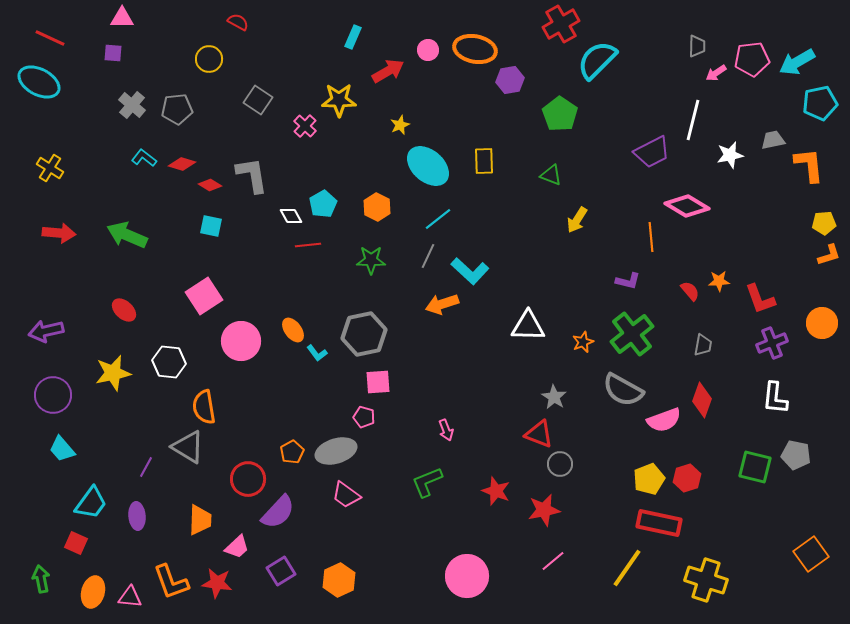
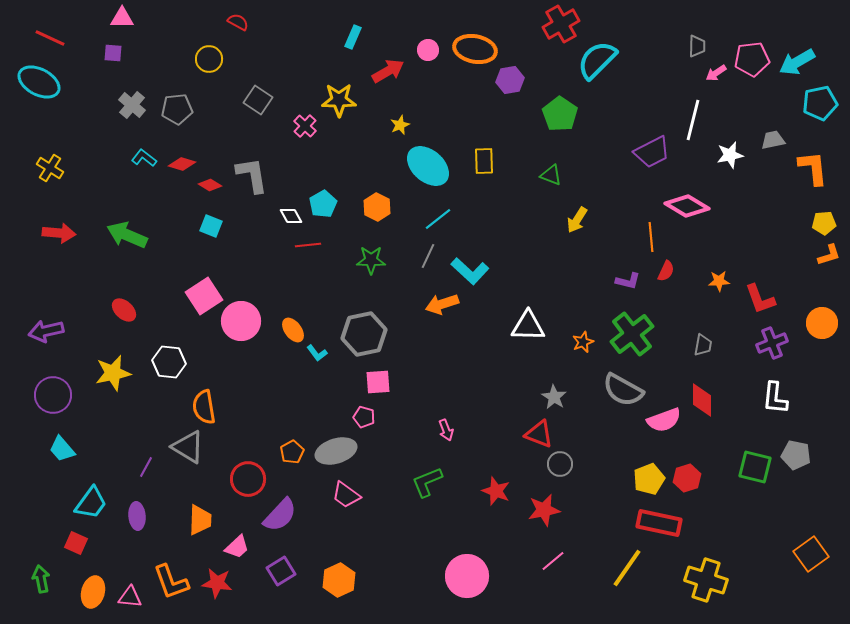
orange L-shape at (809, 165): moved 4 px right, 3 px down
cyan square at (211, 226): rotated 10 degrees clockwise
red semicircle at (690, 291): moved 24 px left, 20 px up; rotated 65 degrees clockwise
pink circle at (241, 341): moved 20 px up
red diamond at (702, 400): rotated 20 degrees counterclockwise
purple semicircle at (278, 512): moved 2 px right, 3 px down
